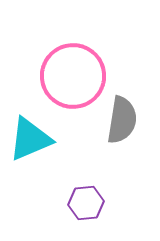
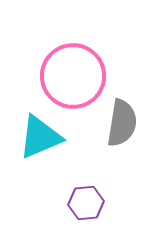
gray semicircle: moved 3 px down
cyan triangle: moved 10 px right, 2 px up
